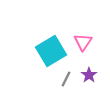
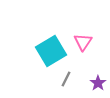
purple star: moved 9 px right, 8 px down
